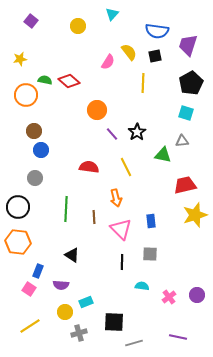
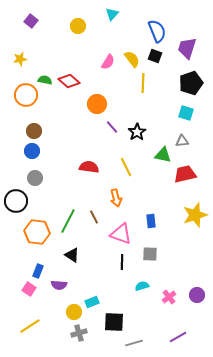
blue semicircle at (157, 31): rotated 120 degrees counterclockwise
purple trapezoid at (188, 45): moved 1 px left, 3 px down
yellow semicircle at (129, 52): moved 3 px right, 7 px down
black square at (155, 56): rotated 32 degrees clockwise
black pentagon at (191, 83): rotated 10 degrees clockwise
orange circle at (97, 110): moved 6 px up
purple line at (112, 134): moved 7 px up
blue circle at (41, 150): moved 9 px left, 1 px down
red trapezoid at (185, 185): moved 11 px up
black circle at (18, 207): moved 2 px left, 6 px up
green line at (66, 209): moved 2 px right, 12 px down; rotated 25 degrees clockwise
brown line at (94, 217): rotated 24 degrees counterclockwise
pink triangle at (121, 229): moved 5 px down; rotated 25 degrees counterclockwise
orange hexagon at (18, 242): moved 19 px right, 10 px up
purple semicircle at (61, 285): moved 2 px left
cyan semicircle at (142, 286): rotated 24 degrees counterclockwise
cyan rectangle at (86, 302): moved 6 px right
yellow circle at (65, 312): moved 9 px right
purple line at (178, 337): rotated 42 degrees counterclockwise
